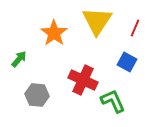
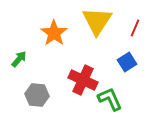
blue square: rotated 30 degrees clockwise
green L-shape: moved 3 px left, 2 px up
